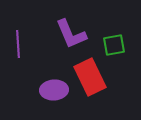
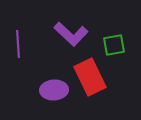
purple L-shape: rotated 24 degrees counterclockwise
